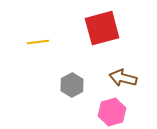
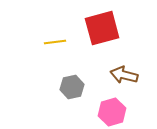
yellow line: moved 17 px right
brown arrow: moved 1 px right, 3 px up
gray hexagon: moved 2 px down; rotated 15 degrees clockwise
